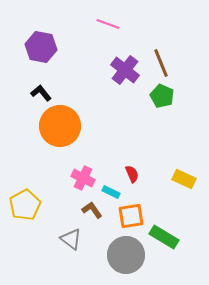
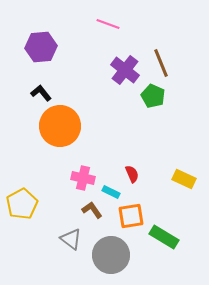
purple hexagon: rotated 16 degrees counterclockwise
green pentagon: moved 9 px left
pink cross: rotated 15 degrees counterclockwise
yellow pentagon: moved 3 px left, 1 px up
gray circle: moved 15 px left
